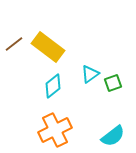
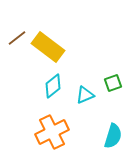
brown line: moved 3 px right, 6 px up
cyan triangle: moved 5 px left, 21 px down; rotated 12 degrees clockwise
orange cross: moved 3 px left, 2 px down
cyan semicircle: rotated 35 degrees counterclockwise
